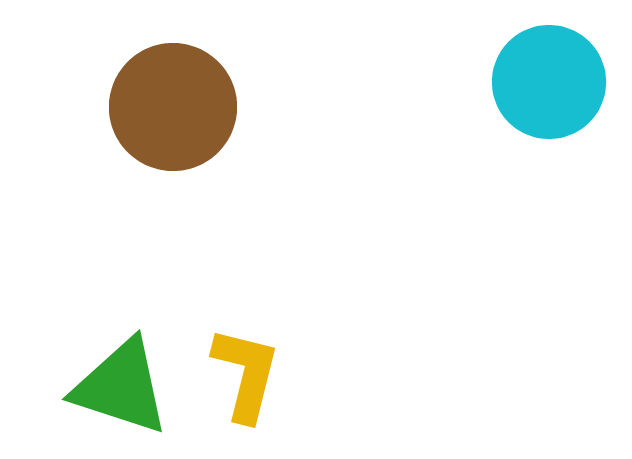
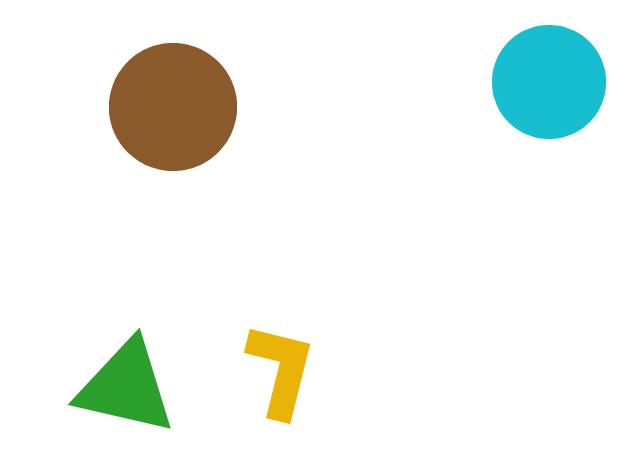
yellow L-shape: moved 35 px right, 4 px up
green triangle: moved 5 px right; rotated 5 degrees counterclockwise
